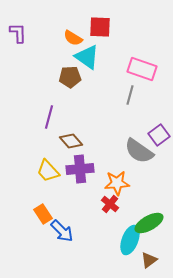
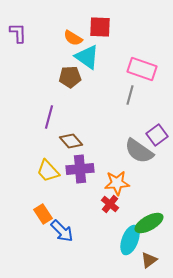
purple square: moved 2 px left
